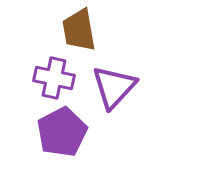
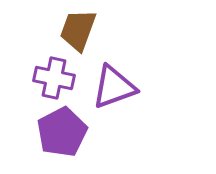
brown trapezoid: moved 1 px left; rotated 30 degrees clockwise
purple triangle: rotated 27 degrees clockwise
